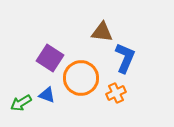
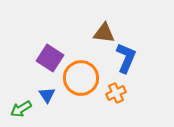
brown triangle: moved 2 px right, 1 px down
blue L-shape: moved 1 px right
blue triangle: rotated 36 degrees clockwise
green arrow: moved 6 px down
